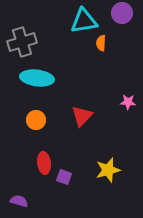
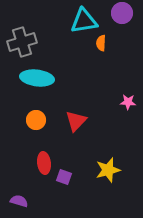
red triangle: moved 6 px left, 5 px down
